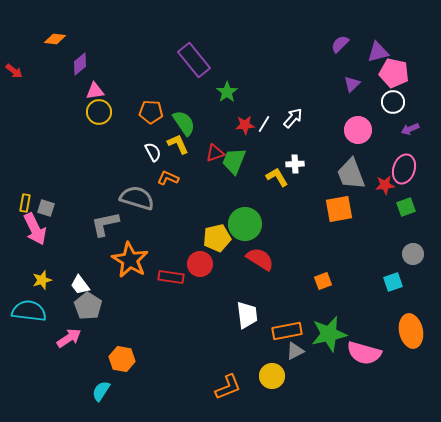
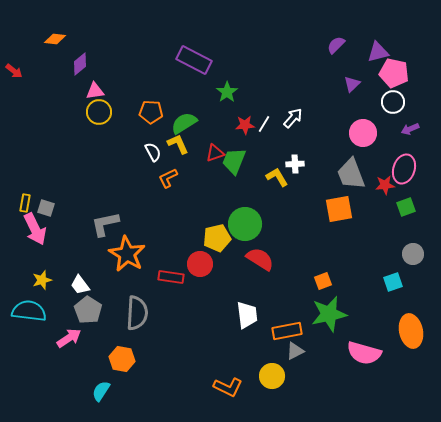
purple semicircle at (340, 44): moved 4 px left, 1 px down
purple rectangle at (194, 60): rotated 24 degrees counterclockwise
green semicircle at (184, 123): rotated 88 degrees counterclockwise
pink circle at (358, 130): moved 5 px right, 3 px down
orange L-shape at (168, 178): rotated 50 degrees counterclockwise
gray semicircle at (137, 198): moved 115 px down; rotated 76 degrees clockwise
orange star at (130, 260): moved 3 px left, 6 px up
gray pentagon at (88, 306): moved 4 px down
green star at (329, 334): moved 20 px up
orange L-shape at (228, 387): rotated 48 degrees clockwise
